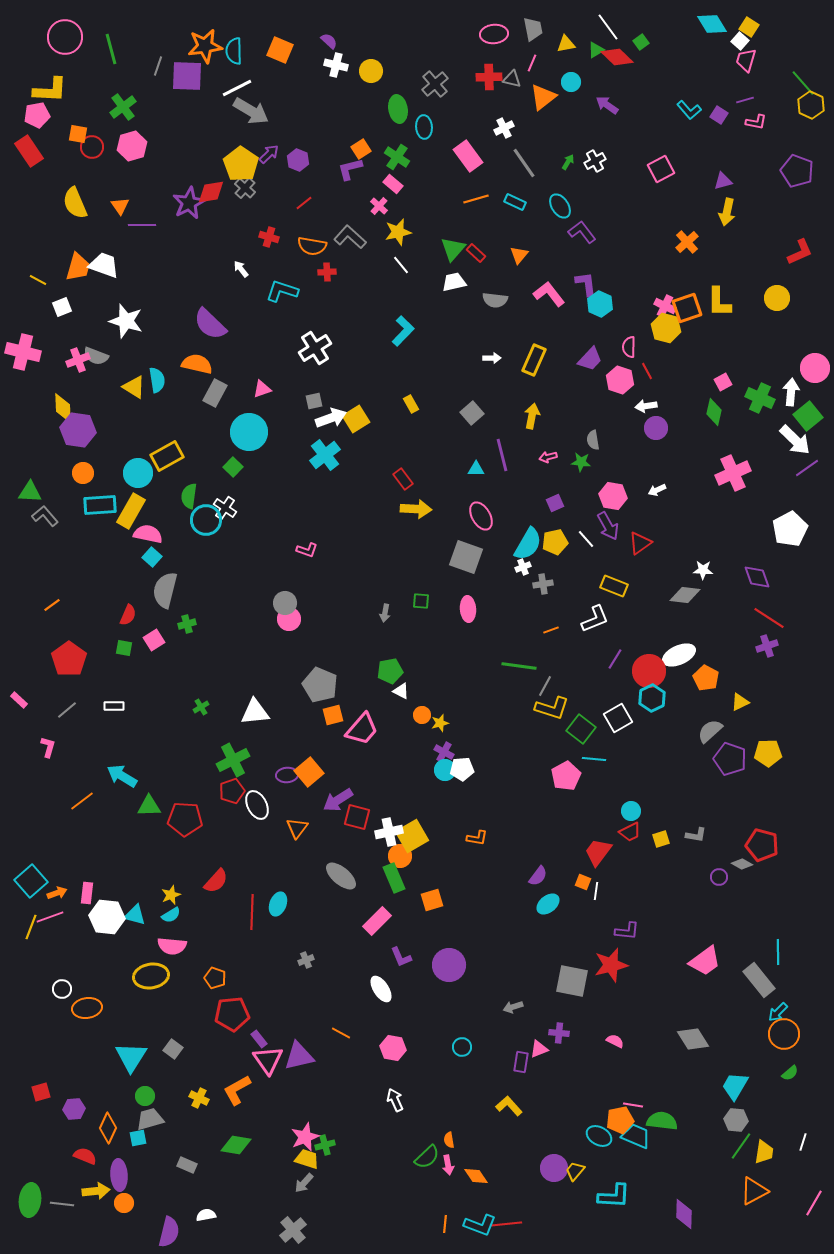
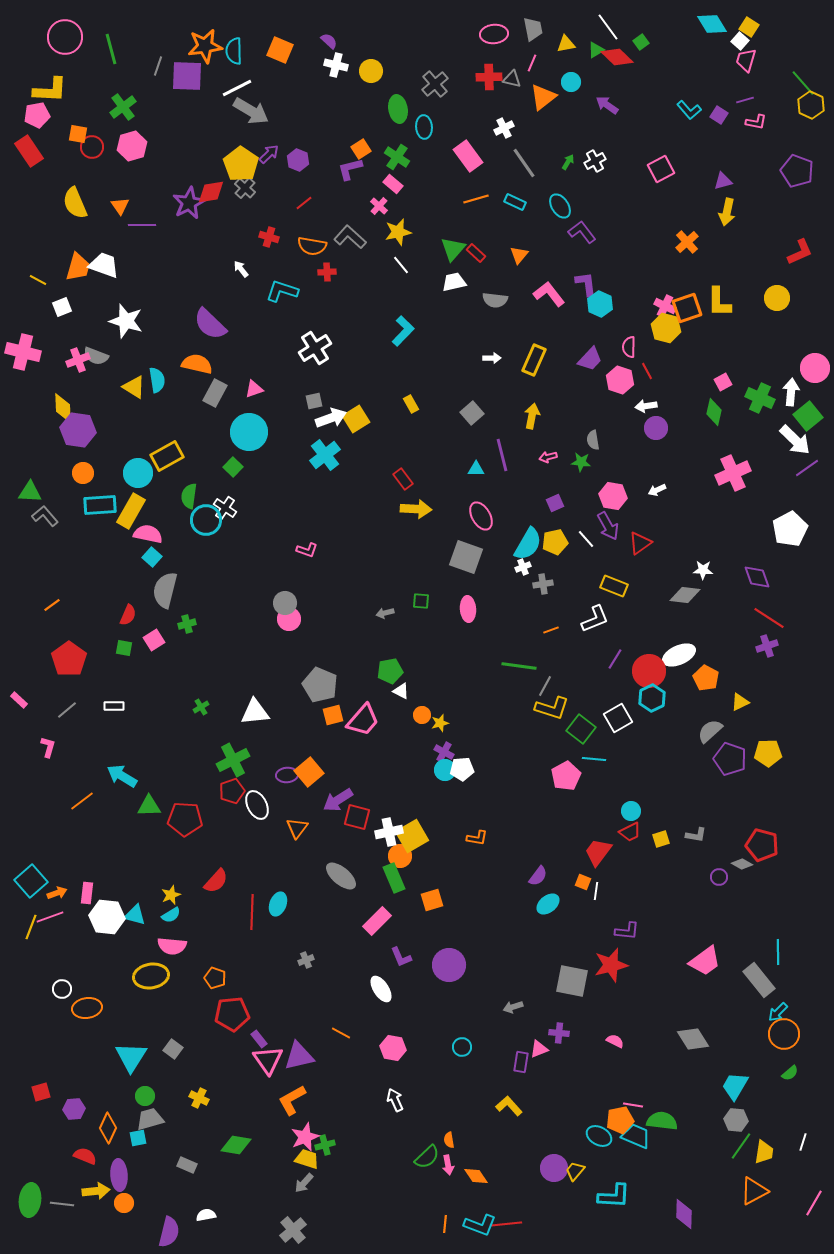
pink triangle at (262, 389): moved 8 px left
gray arrow at (385, 613): rotated 66 degrees clockwise
pink trapezoid at (362, 729): moved 1 px right, 9 px up
orange L-shape at (237, 1090): moved 55 px right, 10 px down
